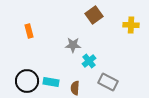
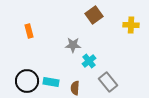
gray rectangle: rotated 24 degrees clockwise
